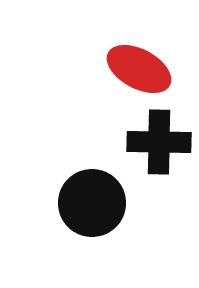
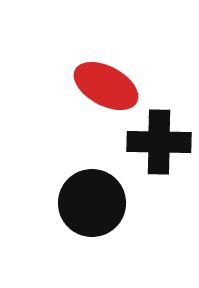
red ellipse: moved 33 px left, 17 px down
